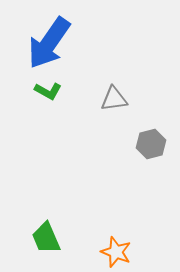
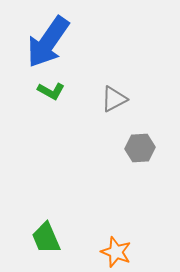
blue arrow: moved 1 px left, 1 px up
green L-shape: moved 3 px right
gray triangle: rotated 20 degrees counterclockwise
gray hexagon: moved 11 px left, 4 px down; rotated 12 degrees clockwise
